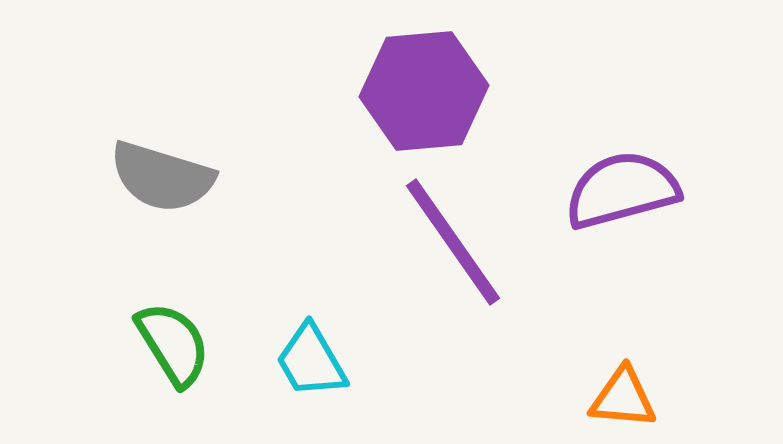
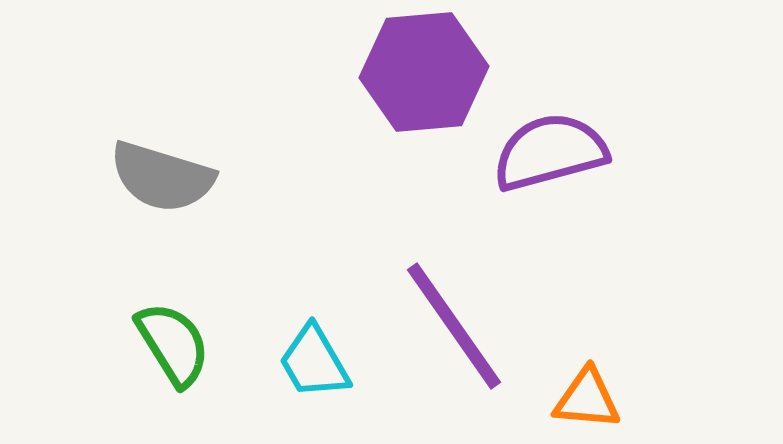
purple hexagon: moved 19 px up
purple semicircle: moved 72 px left, 38 px up
purple line: moved 1 px right, 84 px down
cyan trapezoid: moved 3 px right, 1 px down
orange triangle: moved 36 px left, 1 px down
